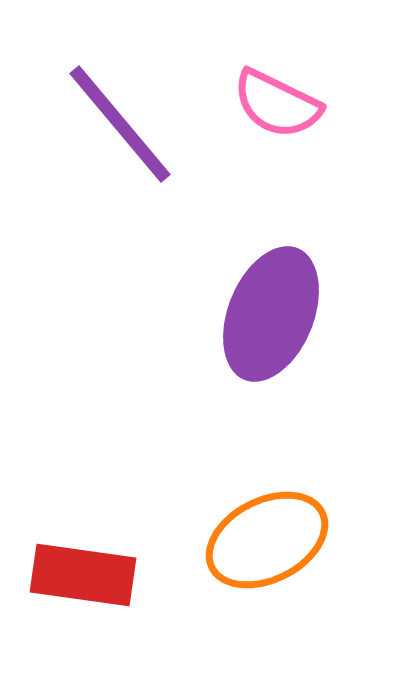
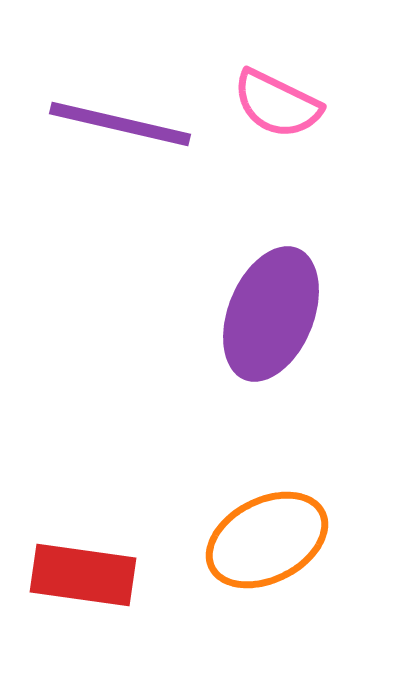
purple line: rotated 37 degrees counterclockwise
